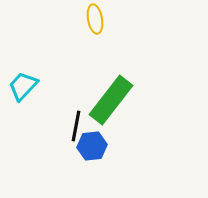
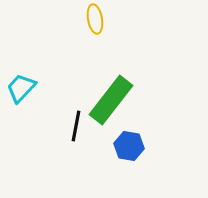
cyan trapezoid: moved 2 px left, 2 px down
blue hexagon: moved 37 px right; rotated 16 degrees clockwise
